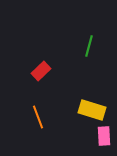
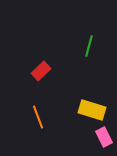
pink rectangle: moved 1 px down; rotated 24 degrees counterclockwise
